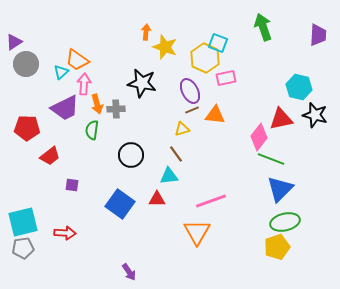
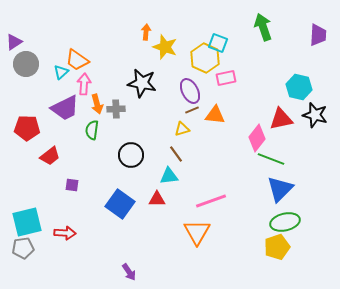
pink diamond at (259, 137): moved 2 px left, 1 px down
cyan square at (23, 222): moved 4 px right
